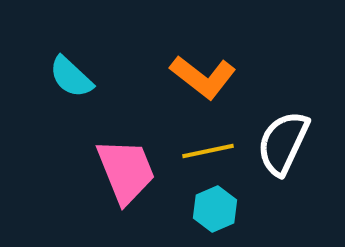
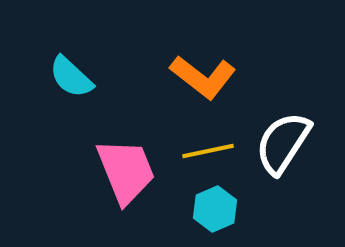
white semicircle: rotated 8 degrees clockwise
